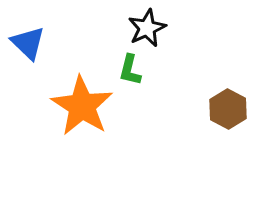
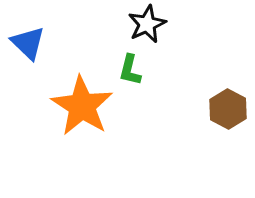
black star: moved 4 px up
